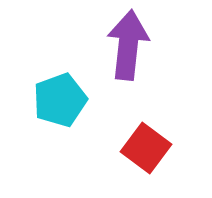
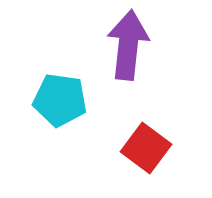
cyan pentagon: rotated 28 degrees clockwise
